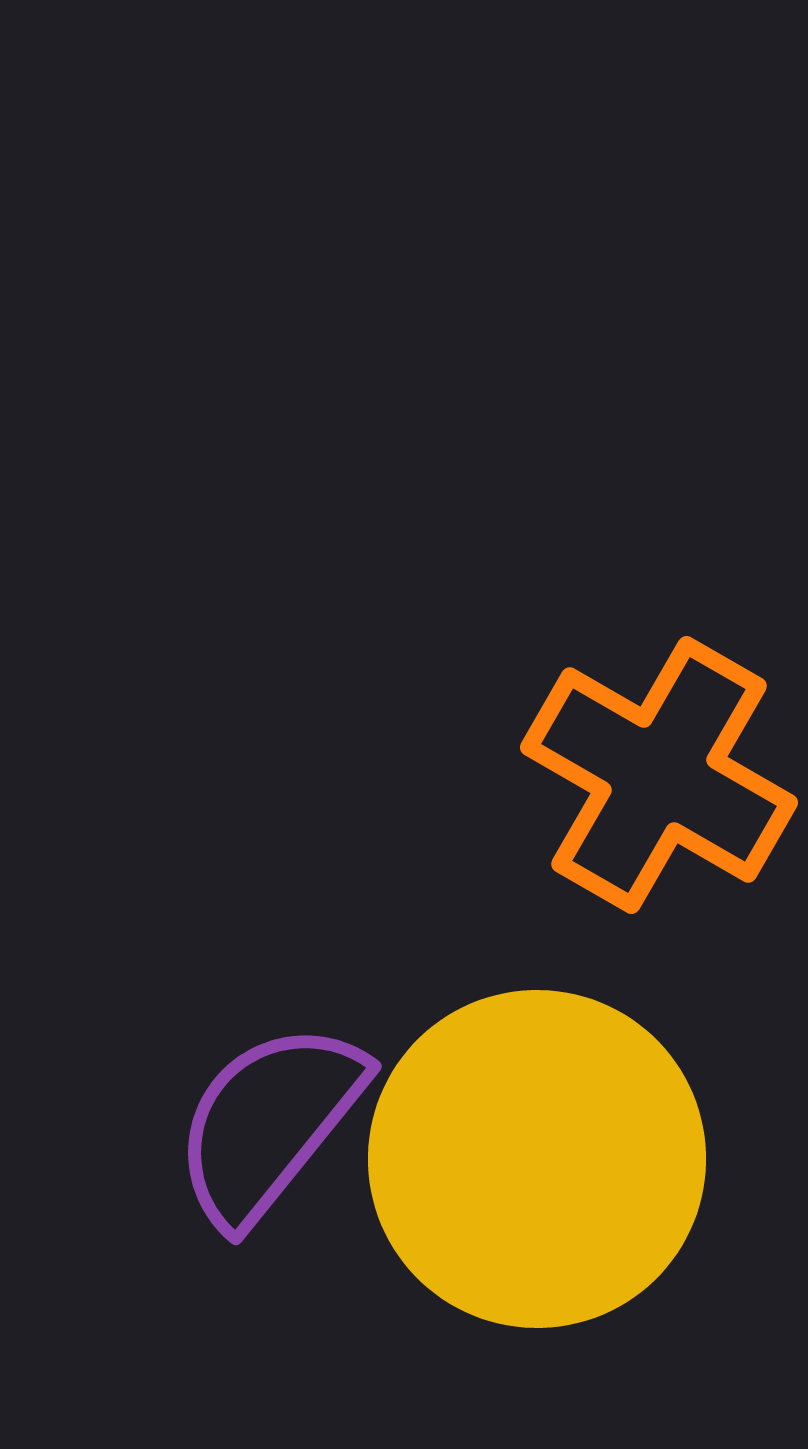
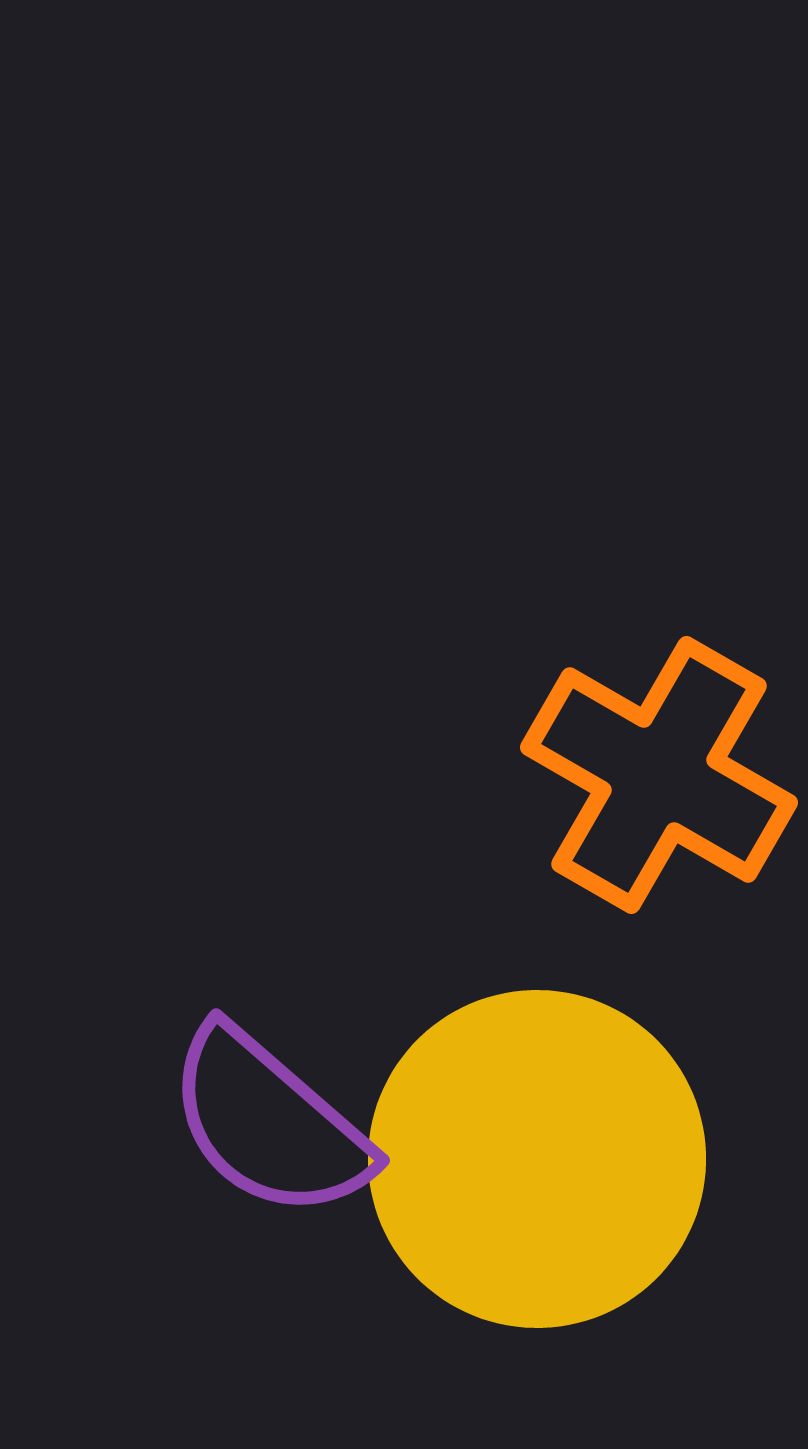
purple semicircle: rotated 88 degrees counterclockwise
